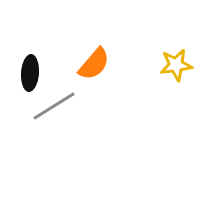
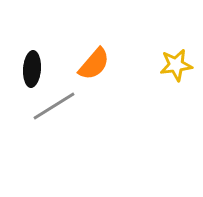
black ellipse: moved 2 px right, 4 px up
